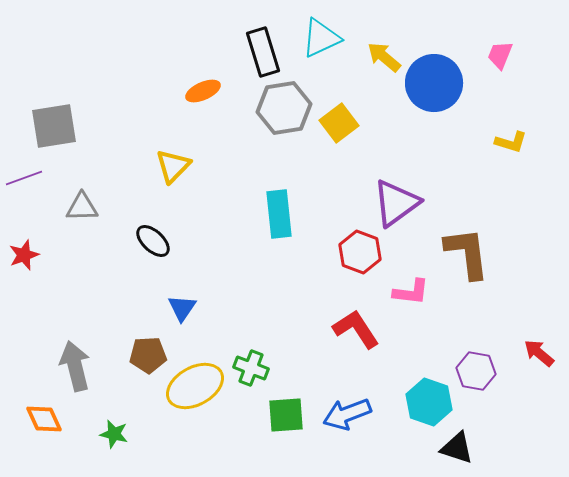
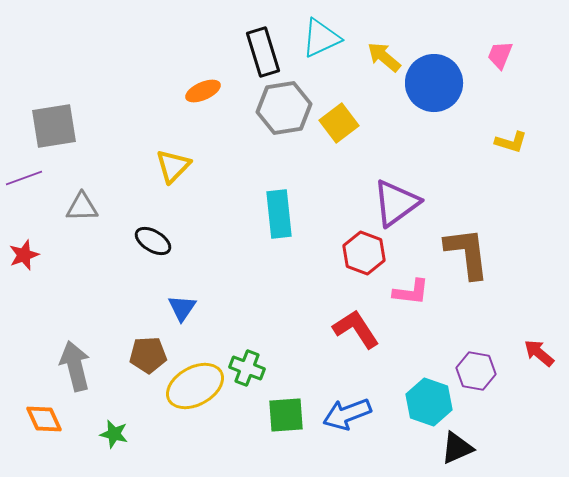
black ellipse: rotated 12 degrees counterclockwise
red hexagon: moved 4 px right, 1 px down
green cross: moved 4 px left
black triangle: rotated 42 degrees counterclockwise
